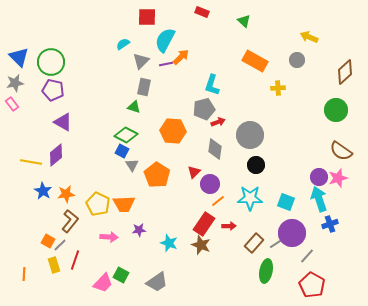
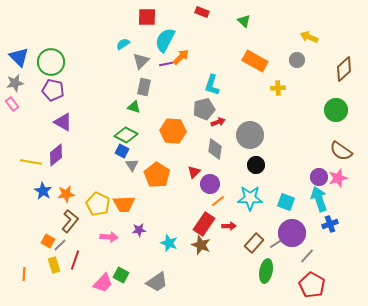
brown diamond at (345, 72): moved 1 px left, 3 px up
